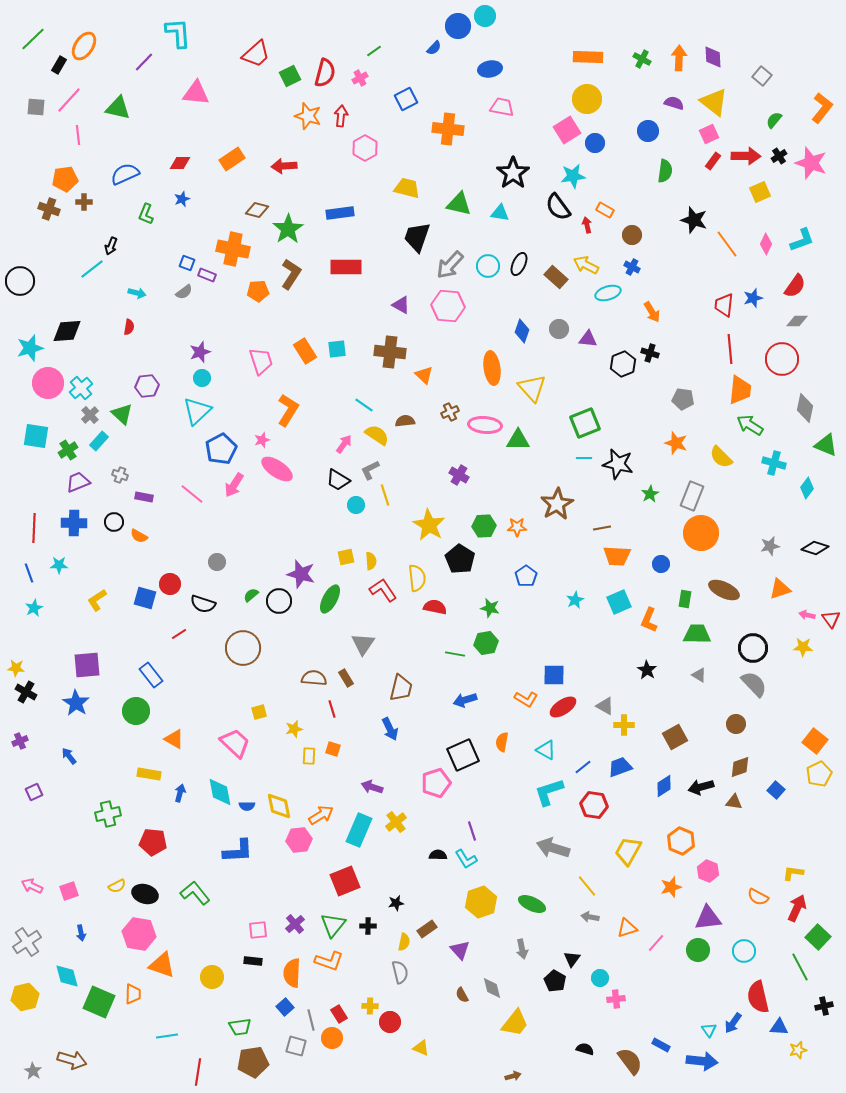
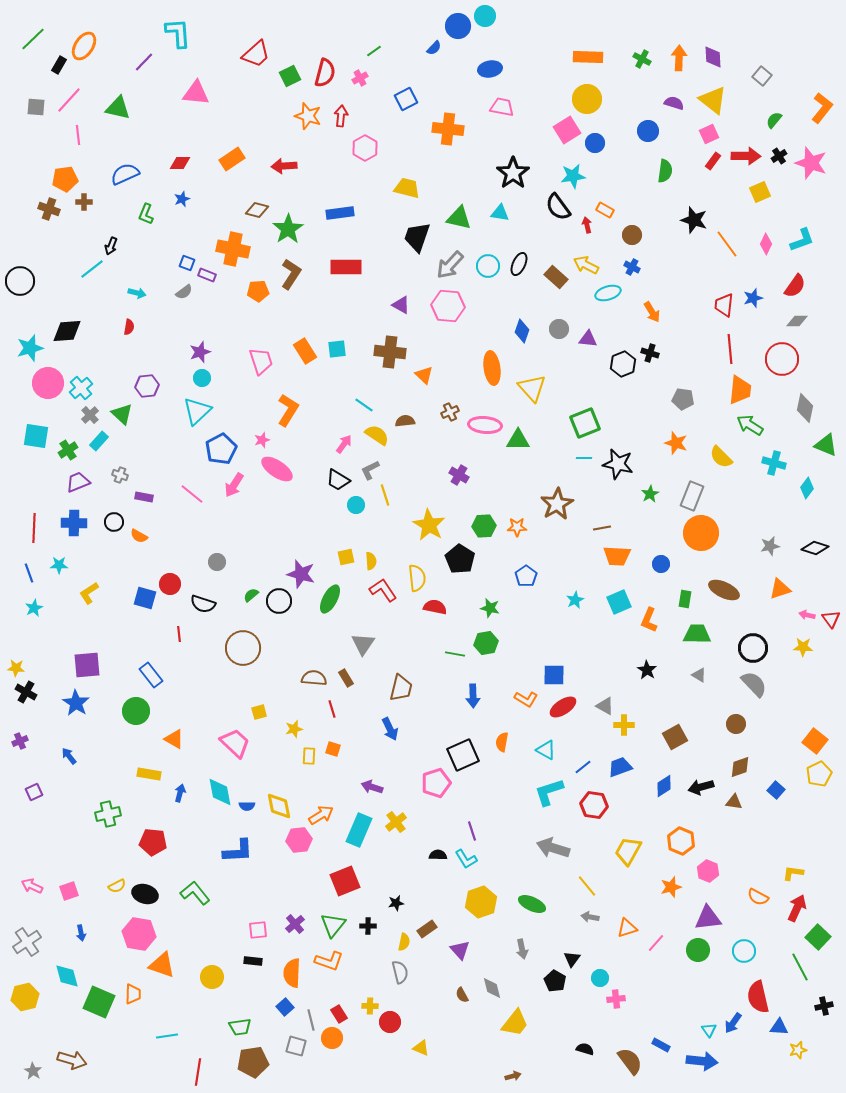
yellow triangle at (714, 102): moved 1 px left, 2 px up
green triangle at (459, 204): moved 14 px down
yellow L-shape at (97, 600): moved 8 px left, 7 px up
red line at (179, 634): rotated 63 degrees counterclockwise
blue arrow at (465, 700): moved 8 px right, 4 px up; rotated 75 degrees counterclockwise
